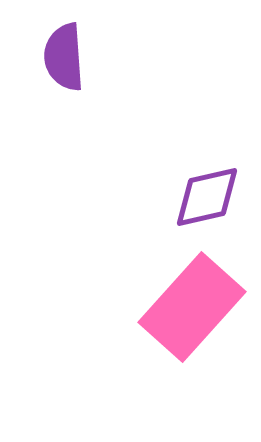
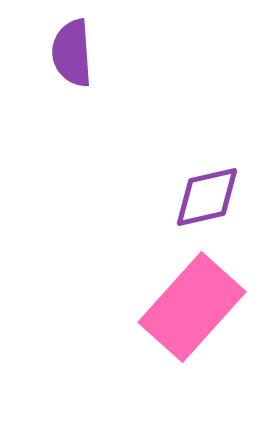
purple semicircle: moved 8 px right, 4 px up
